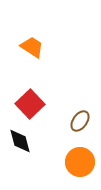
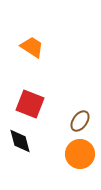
red square: rotated 24 degrees counterclockwise
orange circle: moved 8 px up
